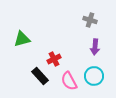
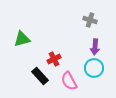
cyan circle: moved 8 px up
